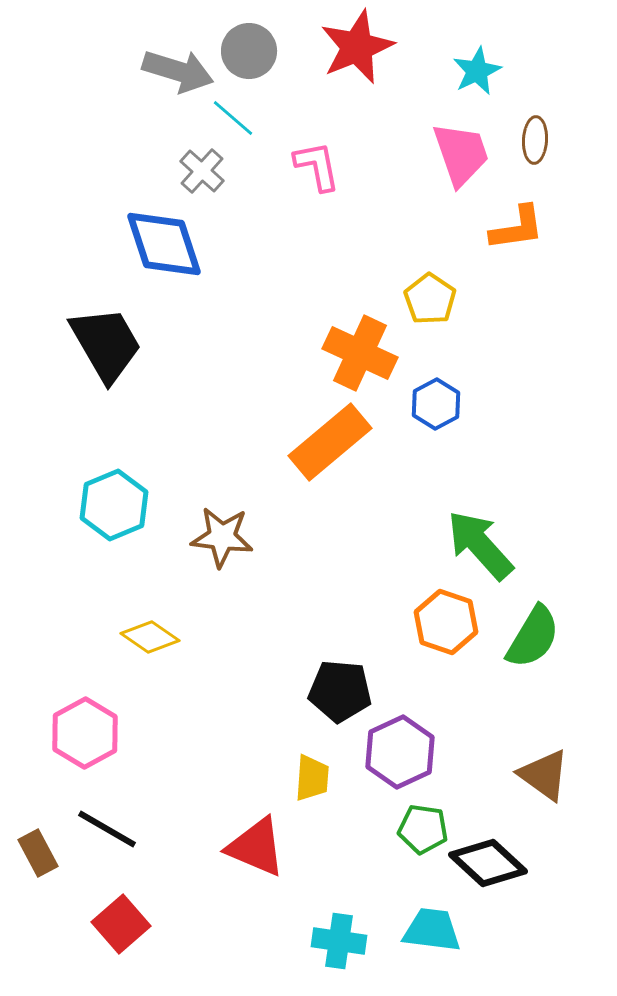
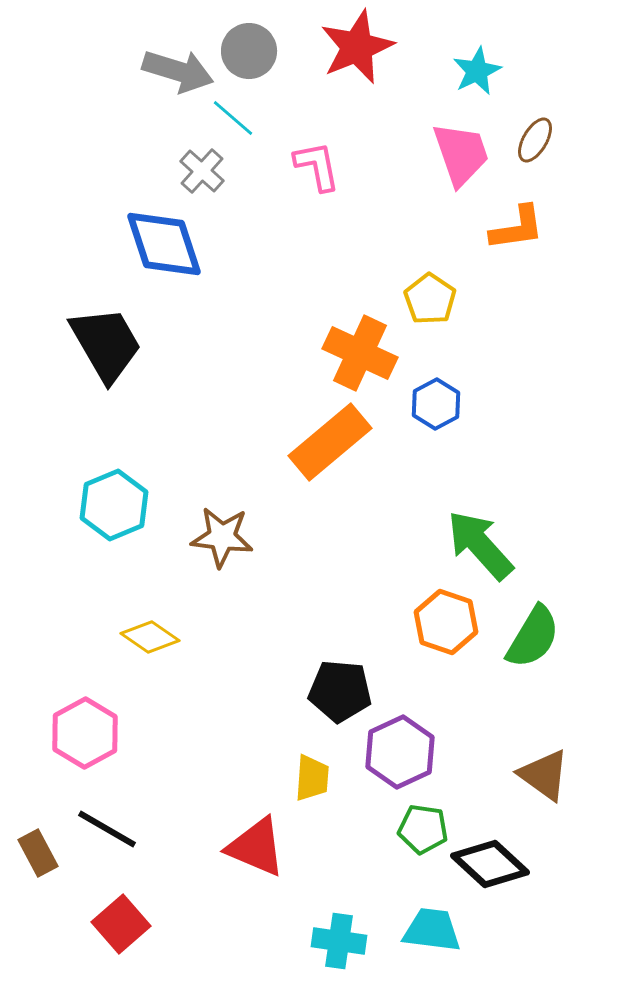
brown ellipse: rotated 27 degrees clockwise
black diamond: moved 2 px right, 1 px down
